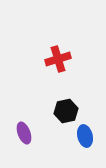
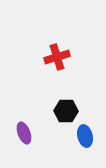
red cross: moved 1 px left, 2 px up
black hexagon: rotated 15 degrees clockwise
